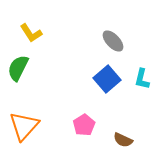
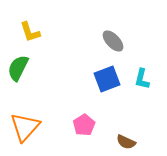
yellow L-shape: moved 1 px left, 1 px up; rotated 15 degrees clockwise
blue square: rotated 20 degrees clockwise
orange triangle: moved 1 px right, 1 px down
brown semicircle: moved 3 px right, 2 px down
